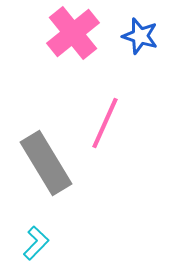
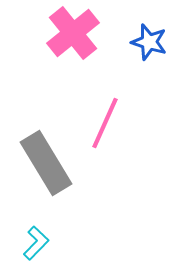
blue star: moved 9 px right, 6 px down
